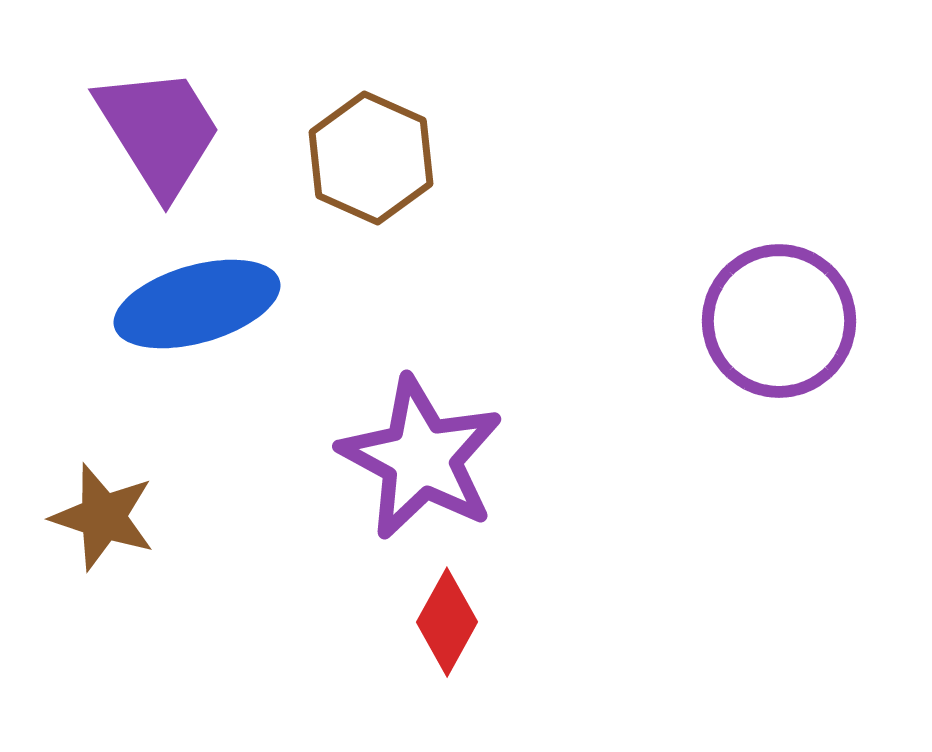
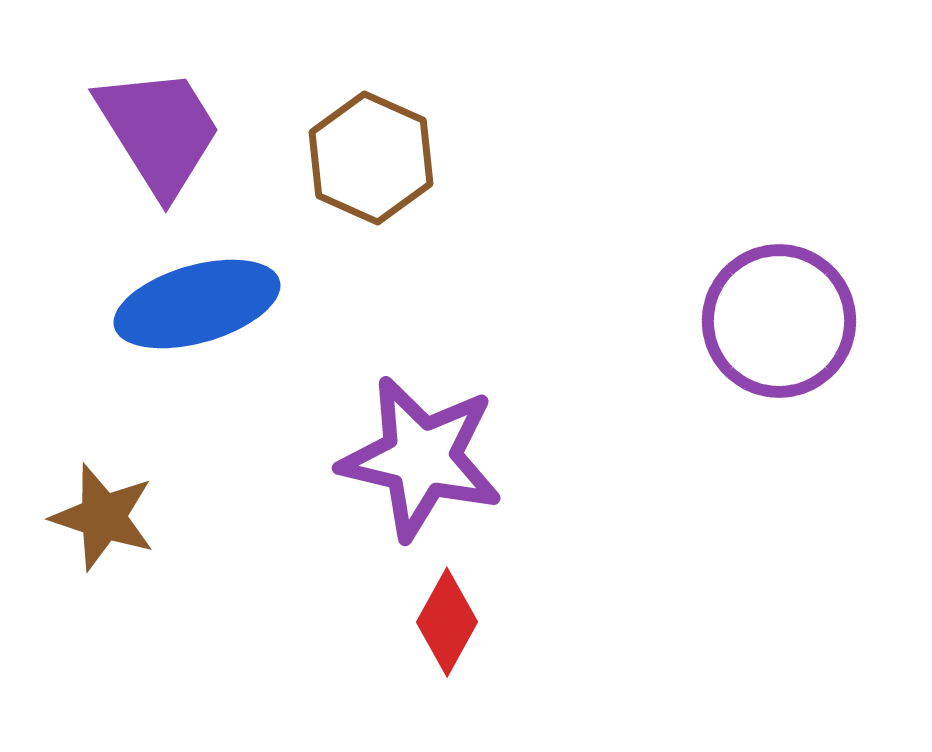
purple star: rotated 15 degrees counterclockwise
